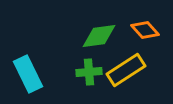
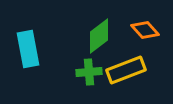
green diamond: rotated 30 degrees counterclockwise
yellow rectangle: rotated 12 degrees clockwise
cyan rectangle: moved 25 px up; rotated 15 degrees clockwise
